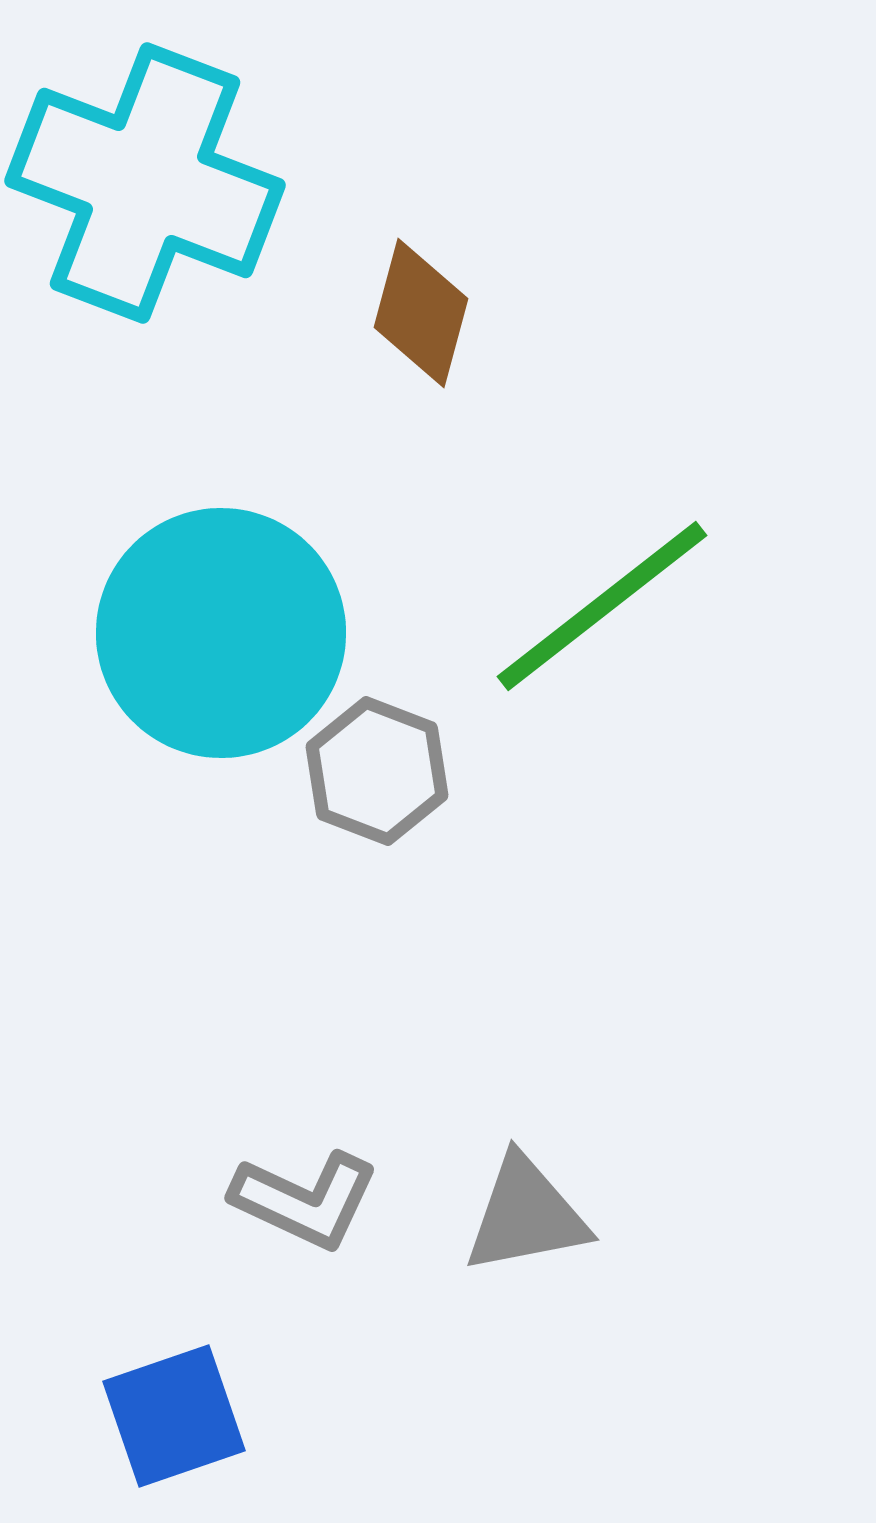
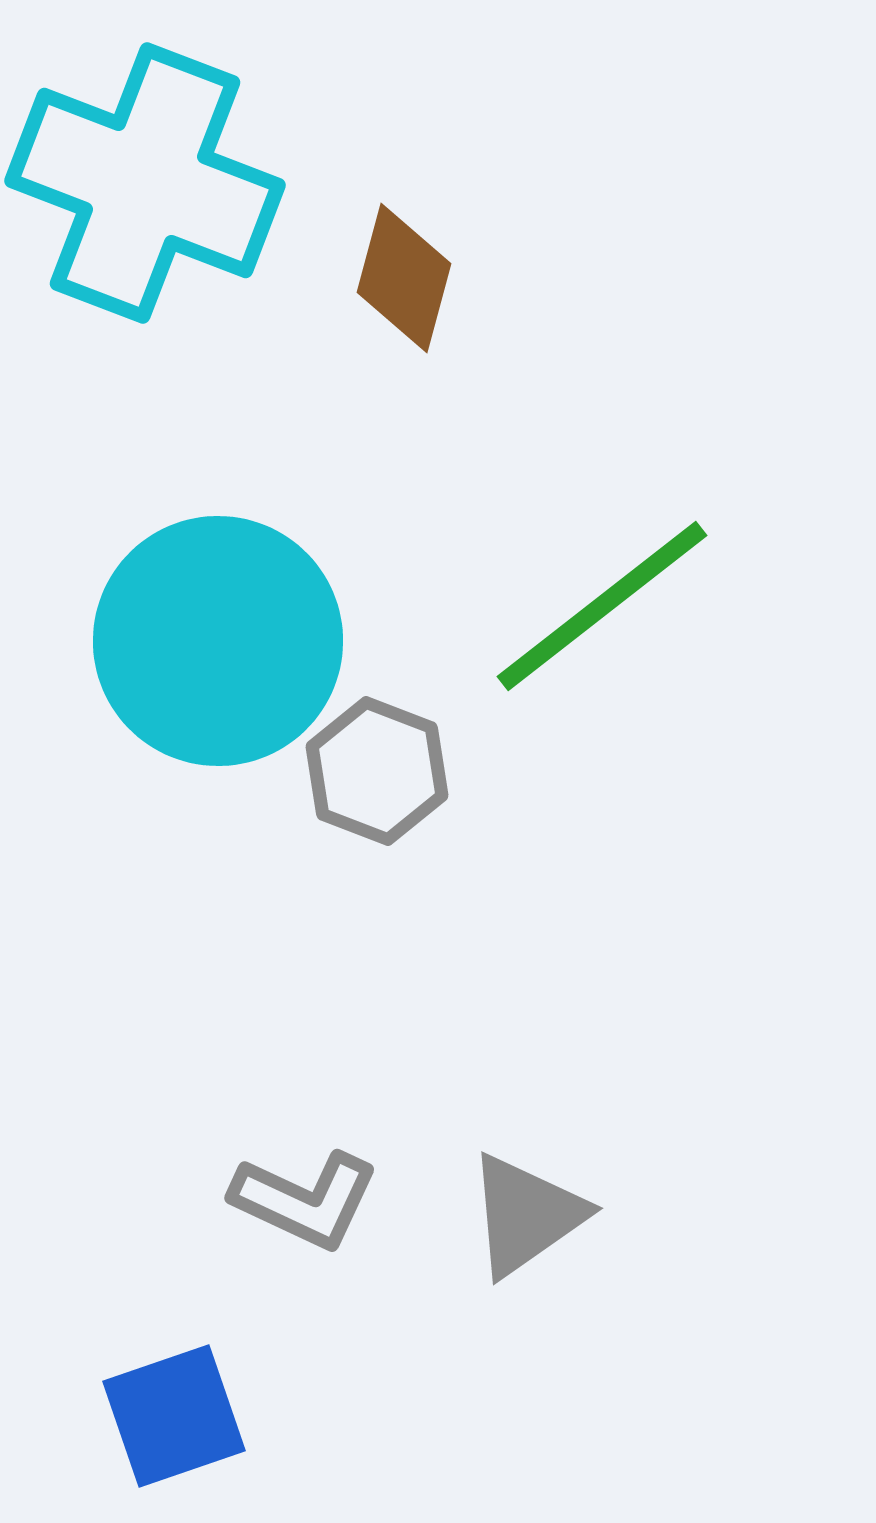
brown diamond: moved 17 px left, 35 px up
cyan circle: moved 3 px left, 8 px down
gray triangle: rotated 24 degrees counterclockwise
